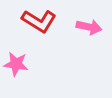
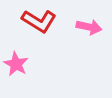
pink star: rotated 20 degrees clockwise
